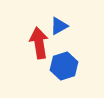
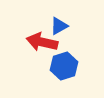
red arrow: moved 3 px right, 1 px up; rotated 68 degrees counterclockwise
